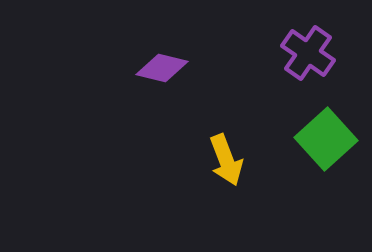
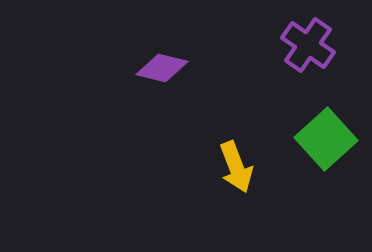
purple cross: moved 8 px up
yellow arrow: moved 10 px right, 7 px down
